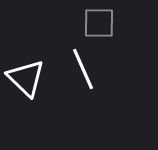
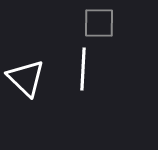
white line: rotated 27 degrees clockwise
